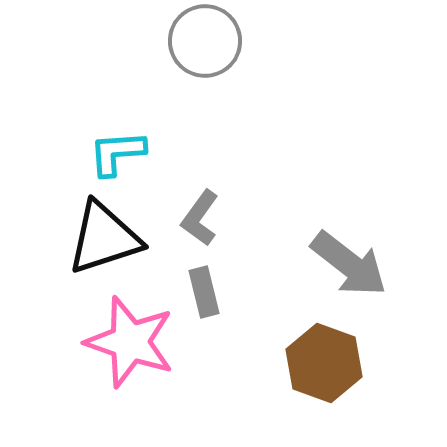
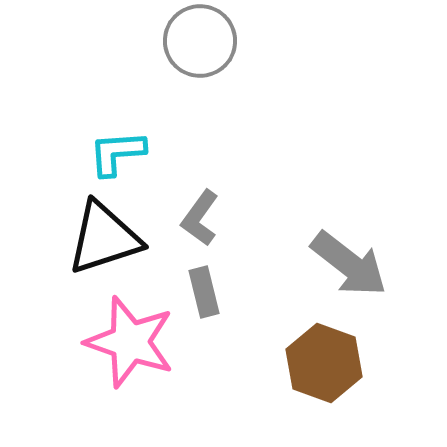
gray circle: moved 5 px left
